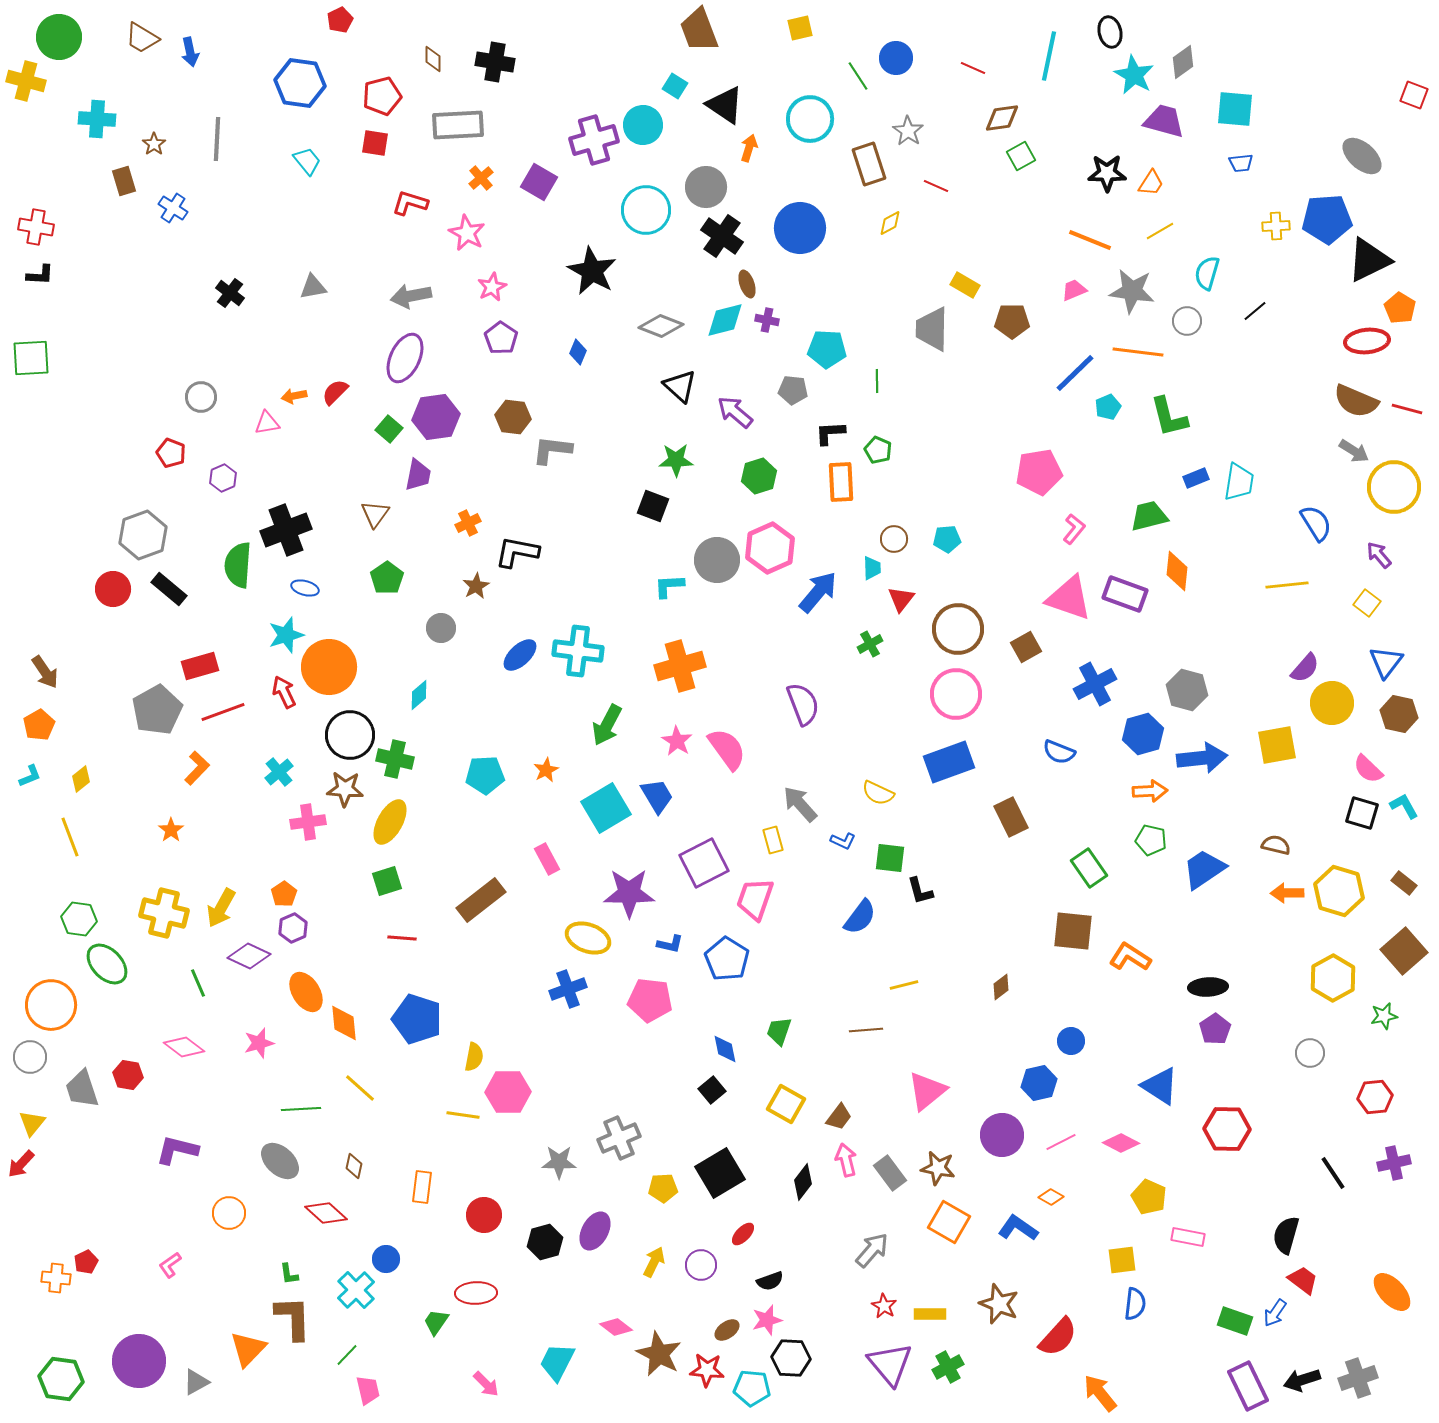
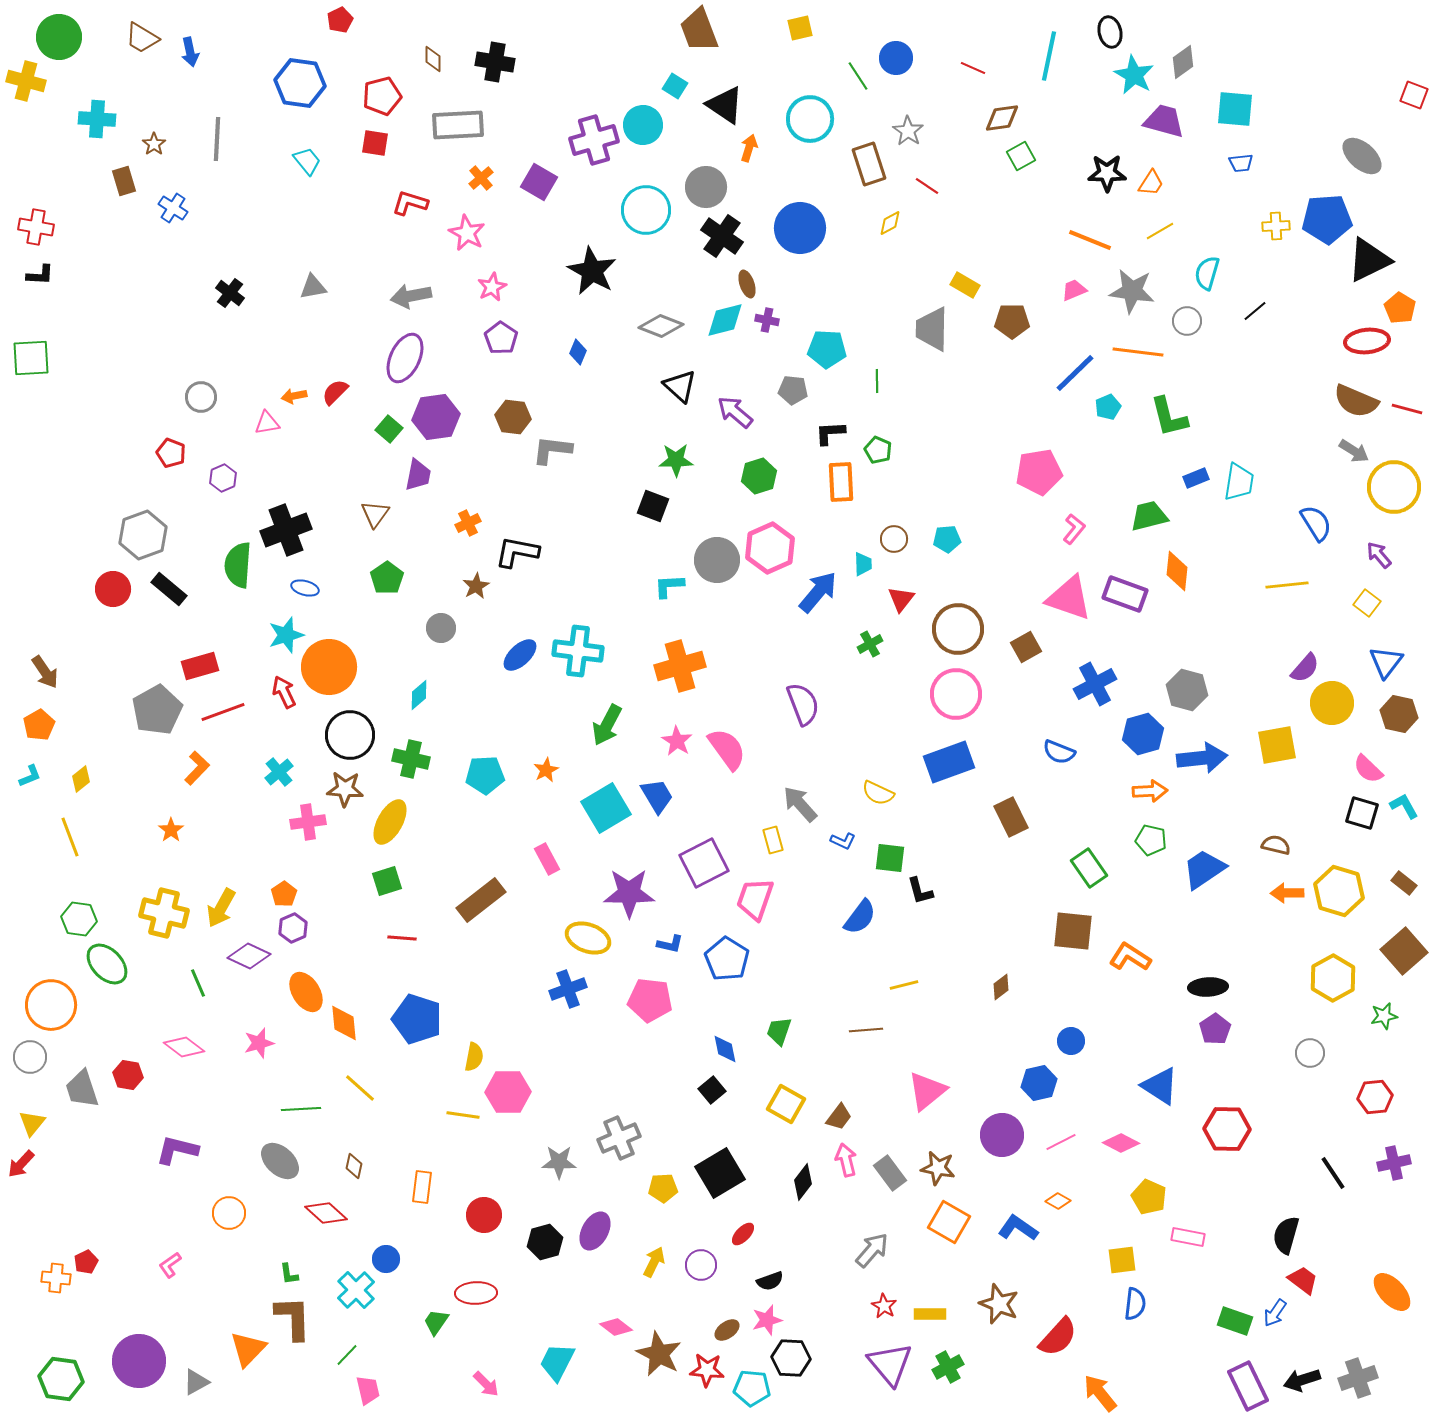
red line at (936, 186): moved 9 px left; rotated 10 degrees clockwise
cyan trapezoid at (872, 568): moved 9 px left, 4 px up
green cross at (395, 759): moved 16 px right
orange diamond at (1051, 1197): moved 7 px right, 4 px down
